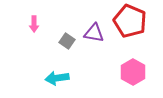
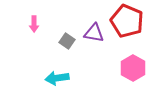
red pentagon: moved 3 px left
pink hexagon: moved 4 px up
